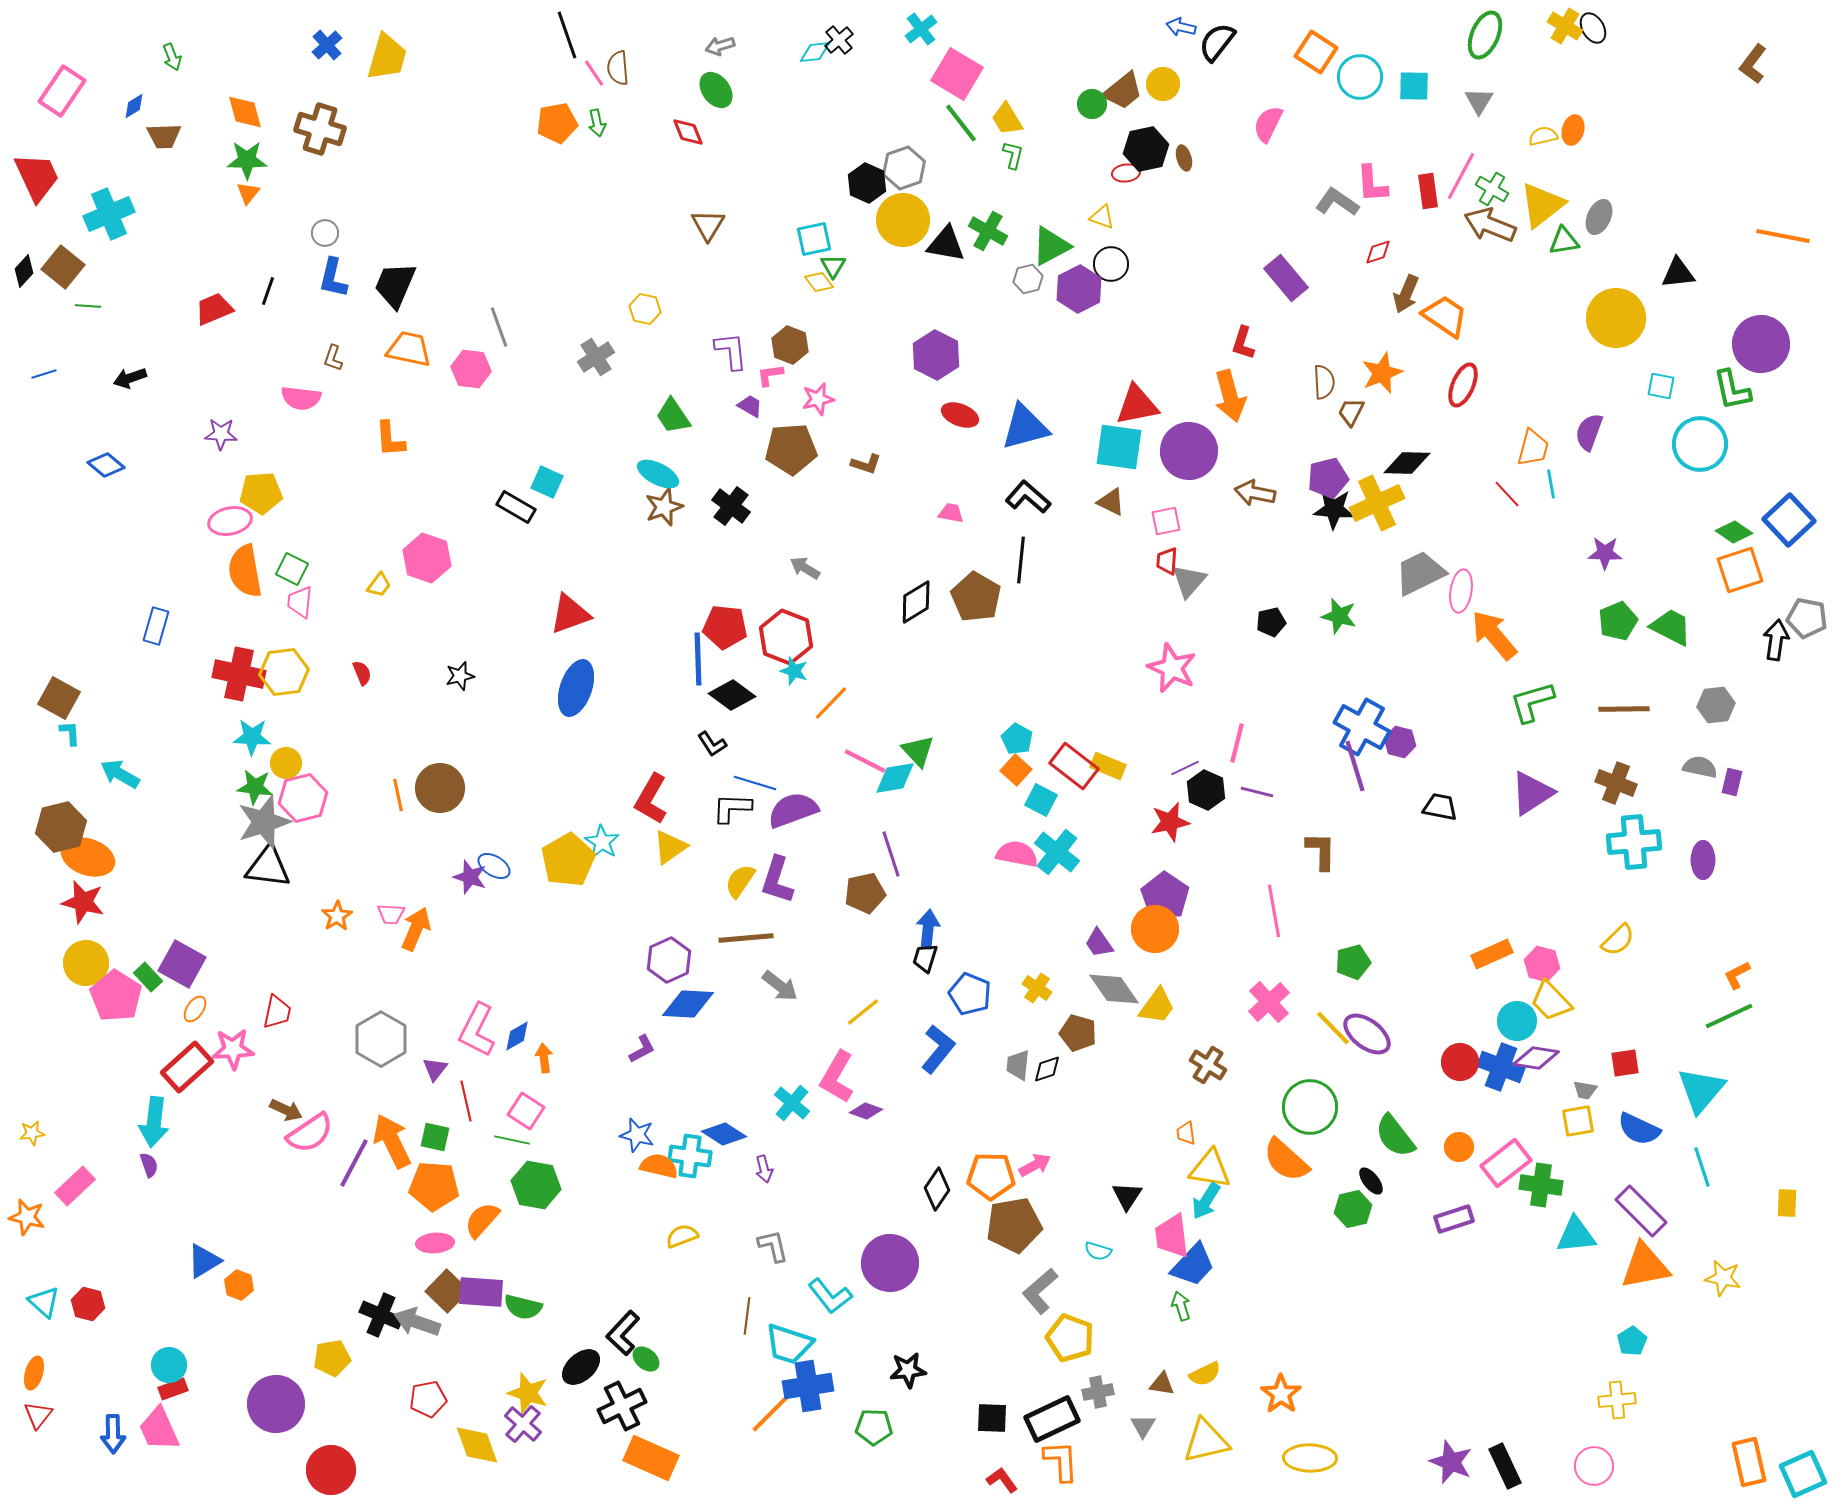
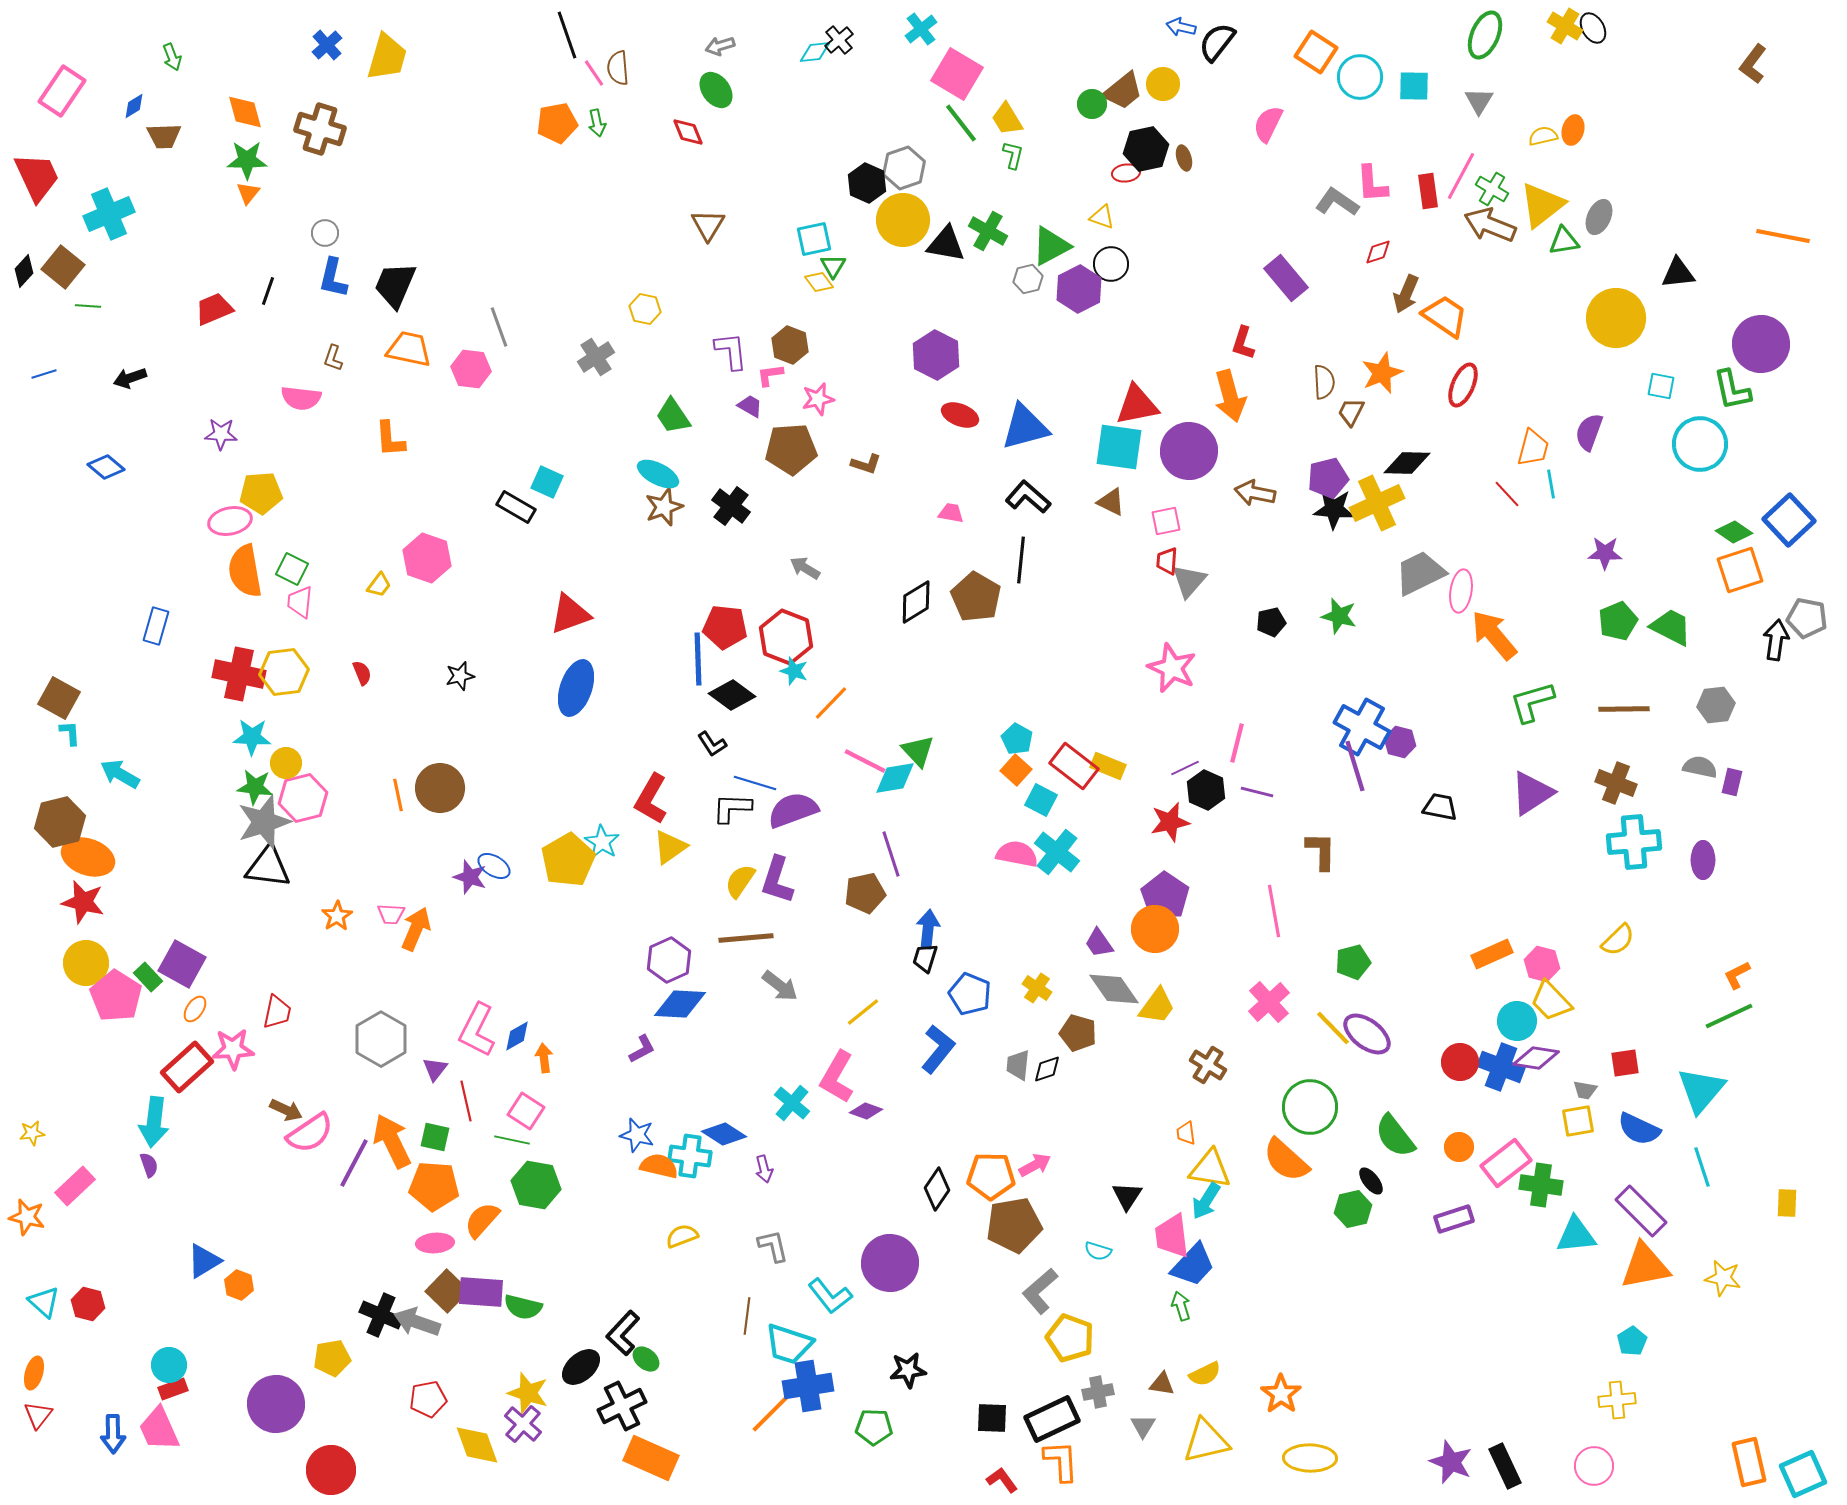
blue diamond at (106, 465): moved 2 px down
brown hexagon at (61, 827): moved 1 px left, 5 px up
blue diamond at (688, 1004): moved 8 px left
